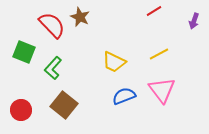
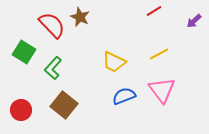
purple arrow: rotated 28 degrees clockwise
green square: rotated 10 degrees clockwise
